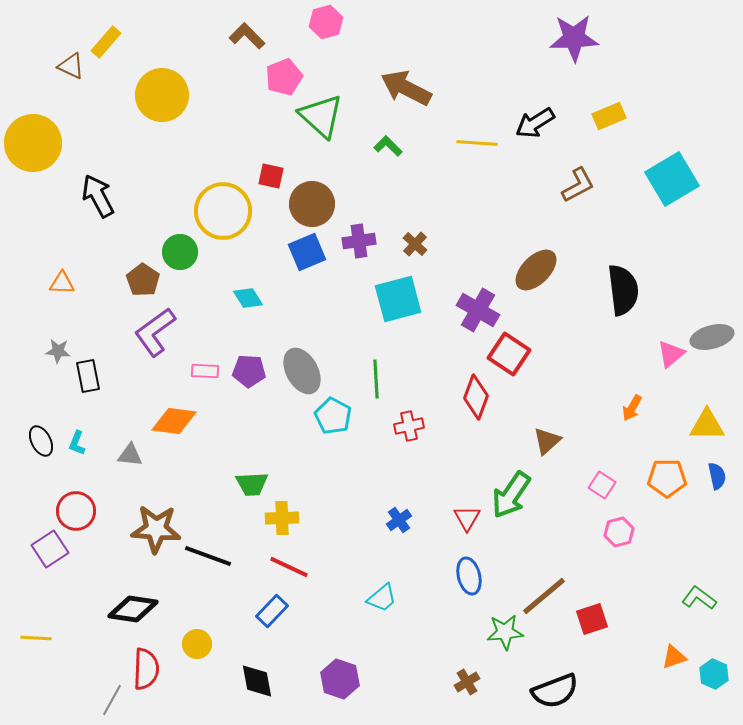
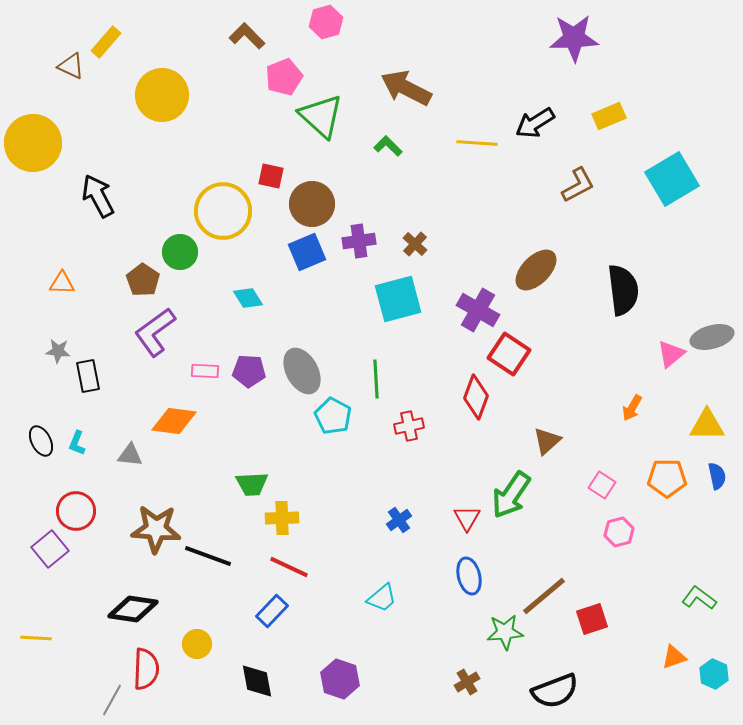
purple square at (50, 549): rotated 6 degrees counterclockwise
